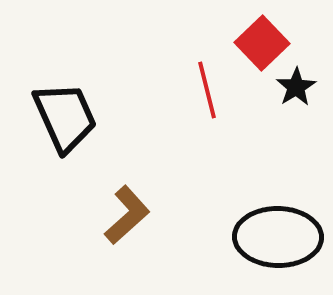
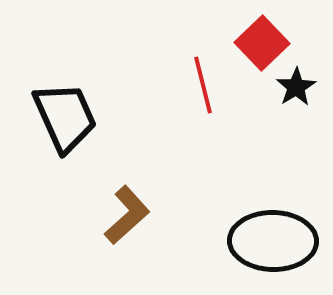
red line: moved 4 px left, 5 px up
black ellipse: moved 5 px left, 4 px down
